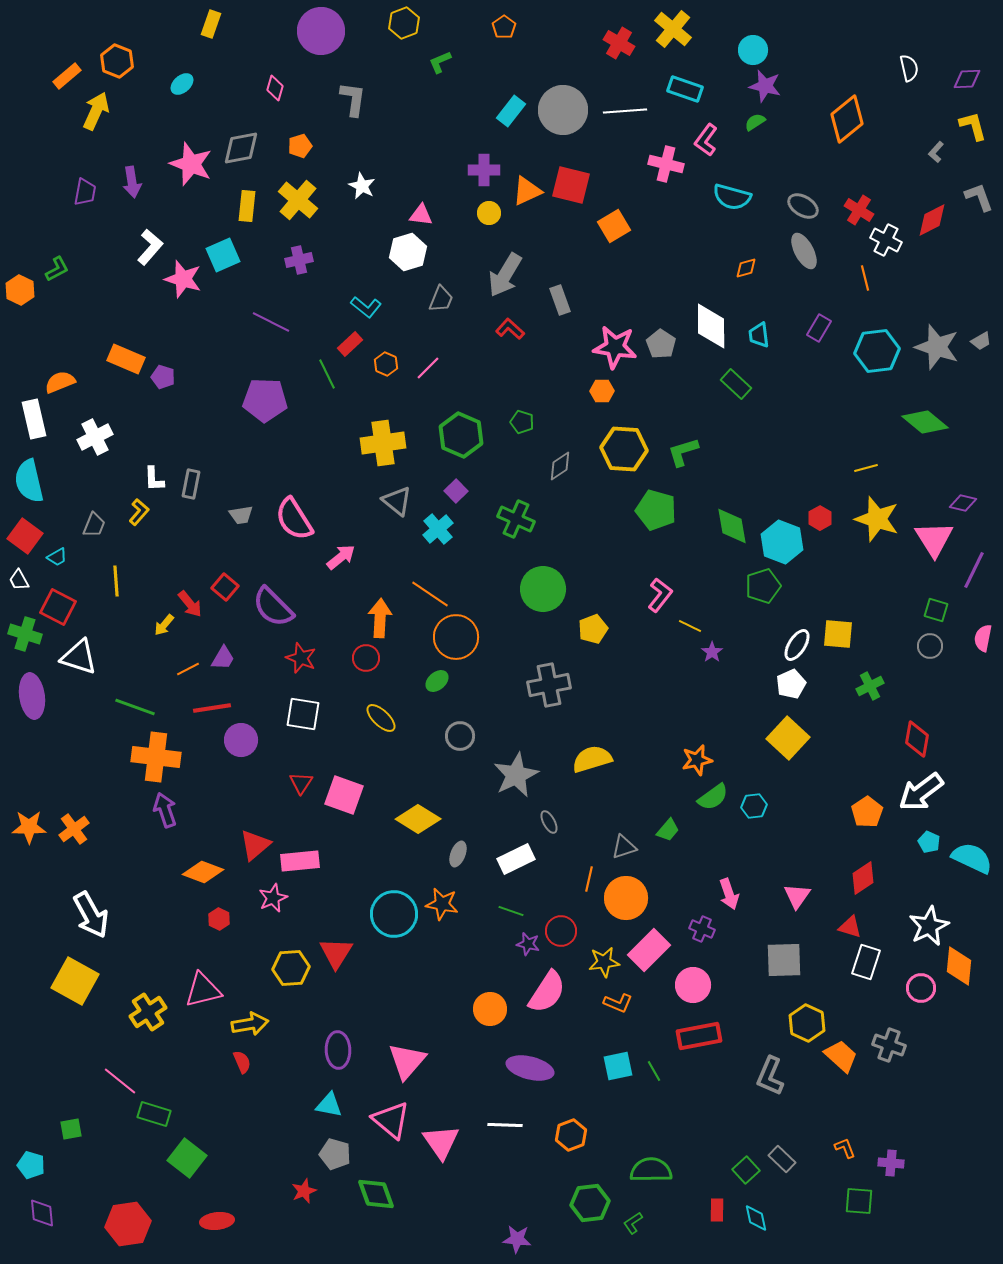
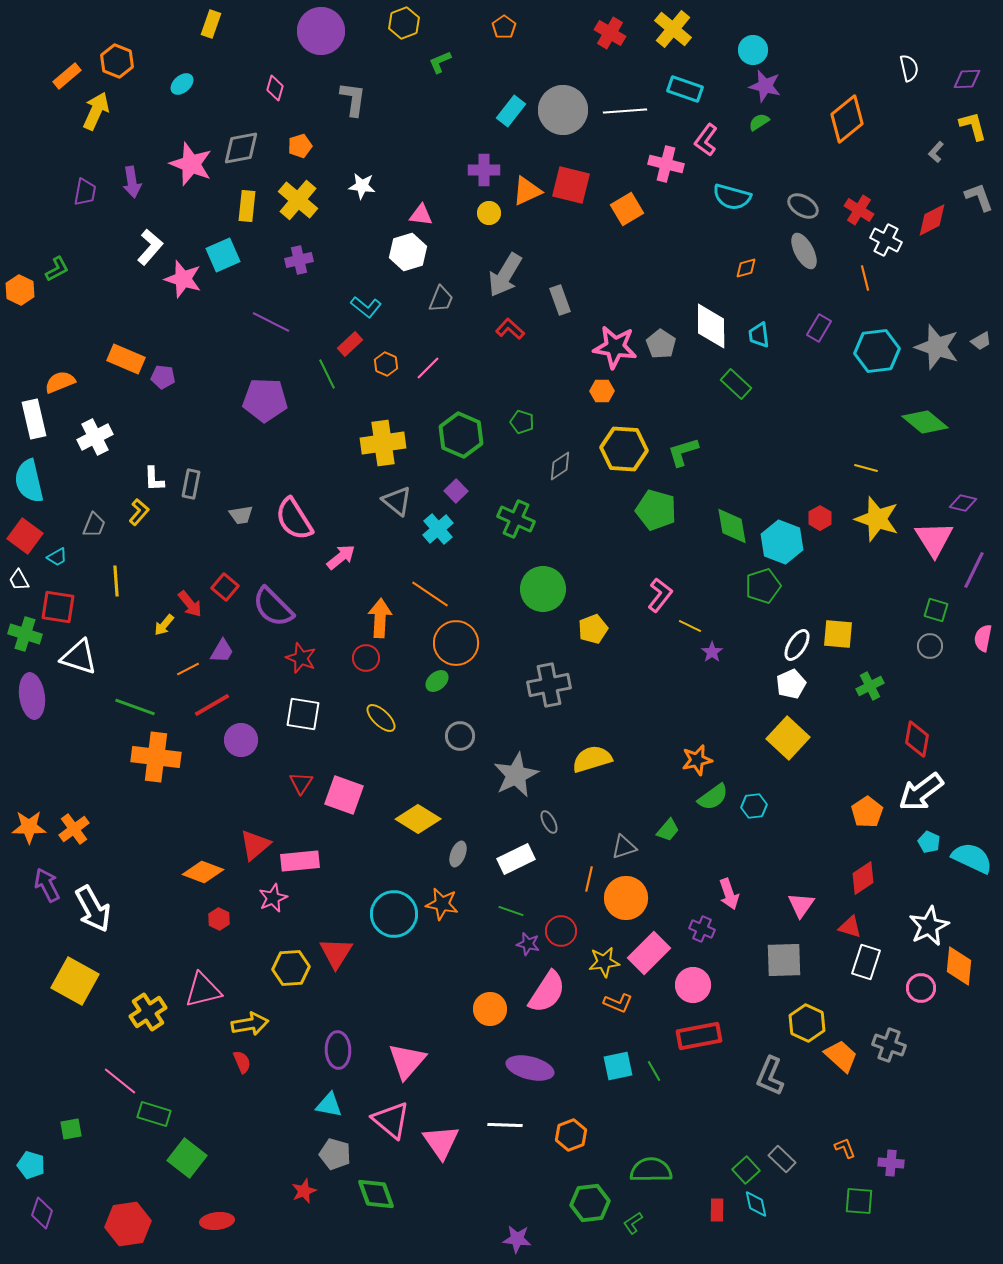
red cross at (619, 43): moved 9 px left, 10 px up
green semicircle at (755, 122): moved 4 px right
white star at (362, 186): rotated 20 degrees counterclockwise
orange square at (614, 226): moved 13 px right, 17 px up
purple pentagon at (163, 377): rotated 10 degrees counterclockwise
yellow line at (866, 468): rotated 30 degrees clockwise
red square at (58, 607): rotated 18 degrees counterclockwise
orange circle at (456, 637): moved 6 px down
purple trapezoid at (223, 658): moved 1 px left, 7 px up
red line at (212, 708): moved 3 px up; rotated 21 degrees counterclockwise
purple arrow at (165, 810): moved 118 px left, 75 px down; rotated 8 degrees counterclockwise
pink triangle at (797, 896): moved 4 px right, 9 px down
white arrow at (91, 915): moved 2 px right, 6 px up
pink rectangle at (649, 950): moved 3 px down
purple diamond at (42, 1213): rotated 24 degrees clockwise
cyan diamond at (756, 1218): moved 14 px up
